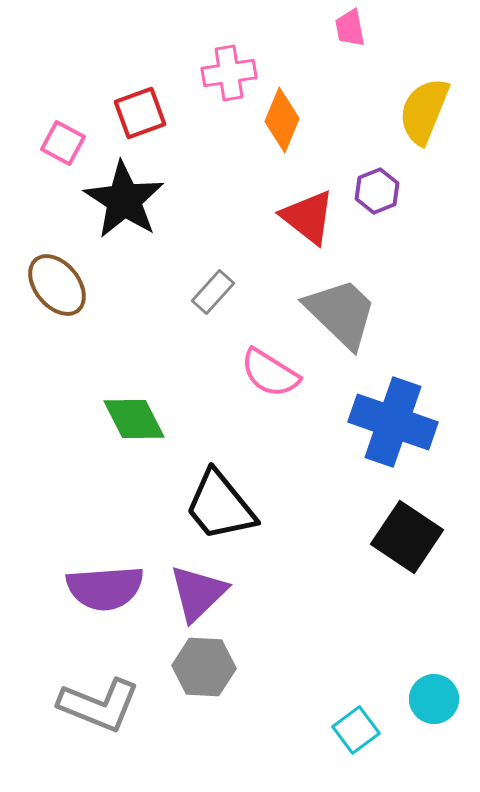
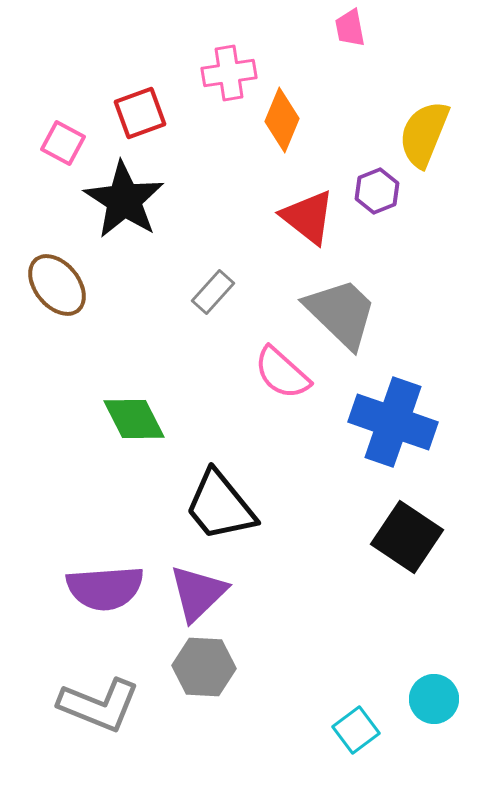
yellow semicircle: moved 23 px down
pink semicircle: moved 12 px right; rotated 10 degrees clockwise
